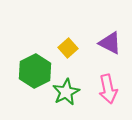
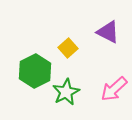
purple triangle: moved 2 px left, 11 px up
pink arrow: moved 6 px right; rotated 60 degrees clockwise
